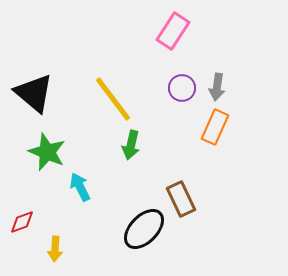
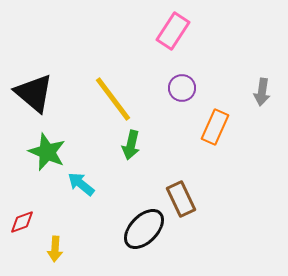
gray arrow: moved 45 px right, 5 px down
cyan arrow: moved 1 px right, 3 px up; rotated 24 degrees counterclockwise
